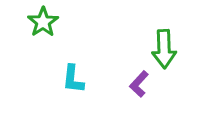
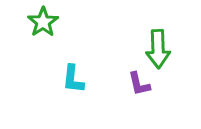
green arrow: moved 6 px left
purple L-shape: rotated 56 degrees counterclockwise
